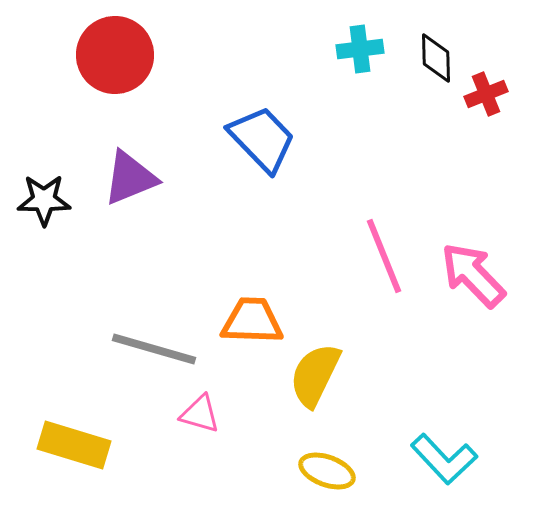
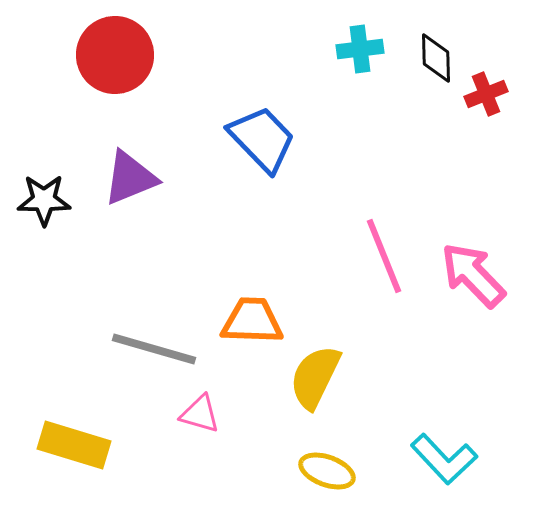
yellow semicircle: moved 2 px down
